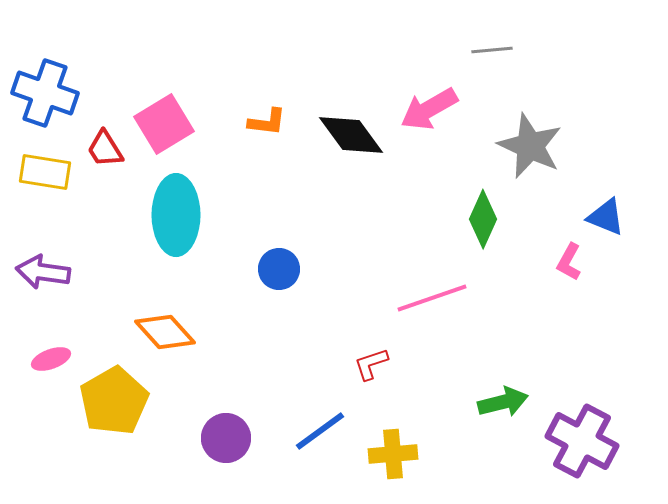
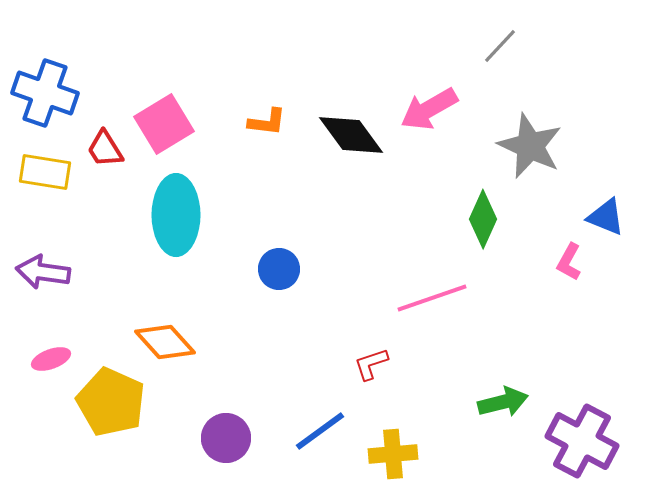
gray line: moved 8 px right, 4 px up; rotated 42 degrees counterclockwise
orange diamond: moved 10 px down
yellow pentagon: moved 3 px left, 1 px down; rotated 18 degrees counterclockwise
